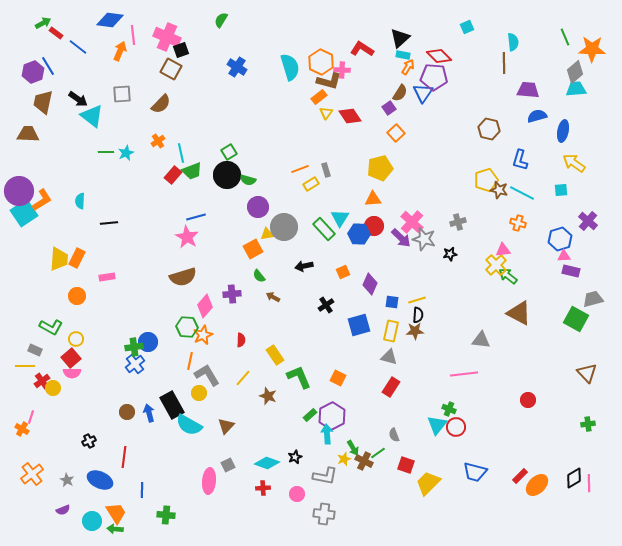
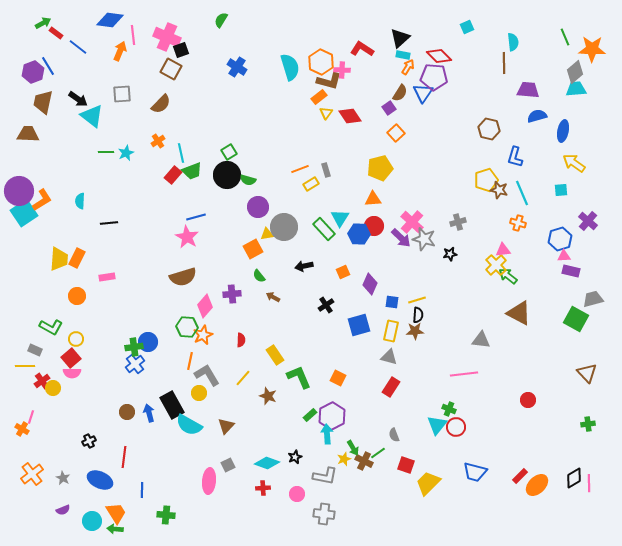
blue L-shape at (520, 160): moved 5 px left, 3 px up
cyan line at (522, 193): rotated 40 degrees clockwise
gray star at (67, 480): moved 4 px left, 2 px up
